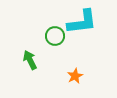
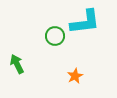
cyan L-shape: moved 3 px right
green arrow: moved 13 px left, 4 px down
